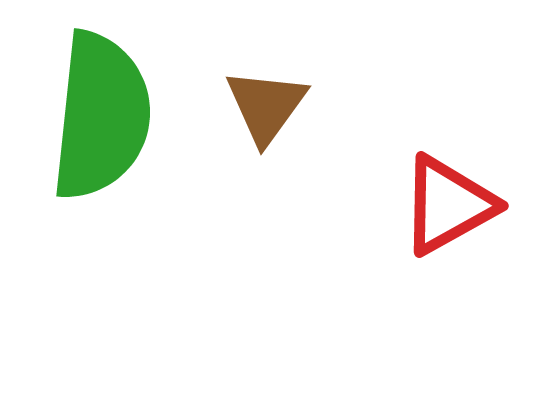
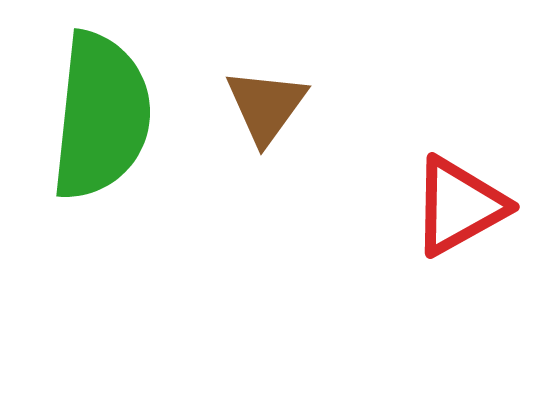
red triangle: moved 11 px right, 1 px down
